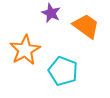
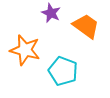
orange star: rotated 28 degrees counterclockwise
